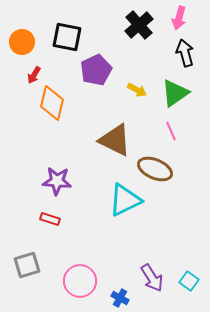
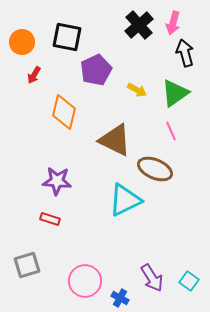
pink arrow: moved 6 px left, 5 px down
orange diamond: moved 12 px right, 9 px down
pink circle: moved 5 px right
